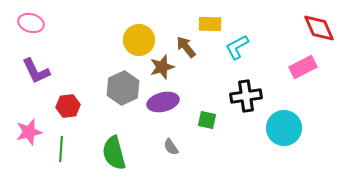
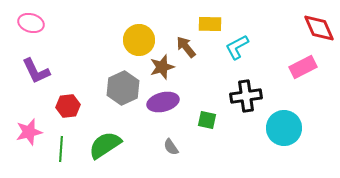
green semicircle: moved 9 px left, 8 px up; rotated 72 degrees clockwise
